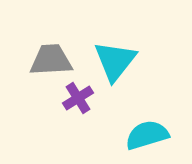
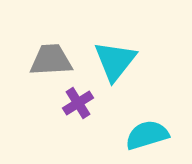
purple cross: moved 5 px down
